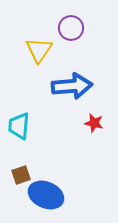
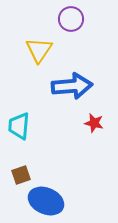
purple circle: moved 9 px up
blue ellipse: moved 6 px down
